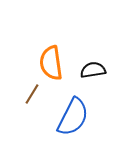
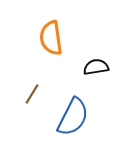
orange semicircle: moved 25 px up
black semicircle: moved 3 px right, 3 px up
